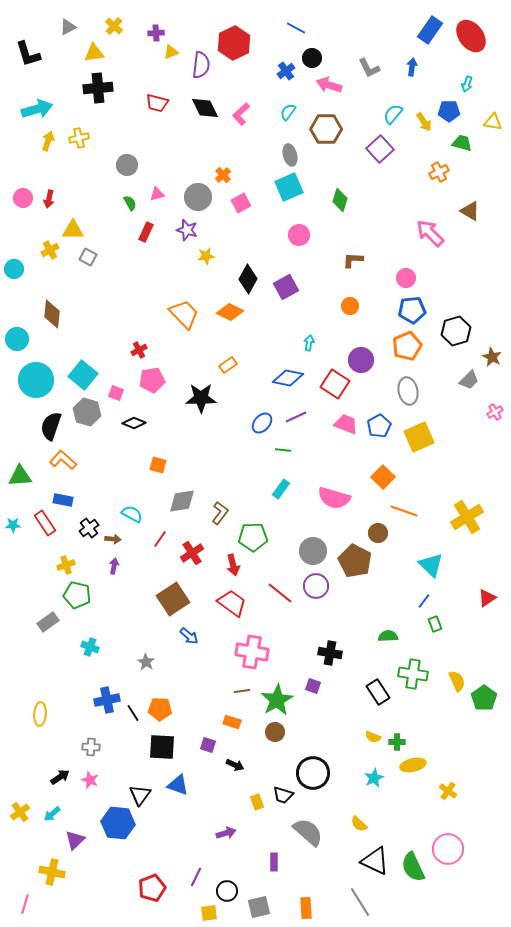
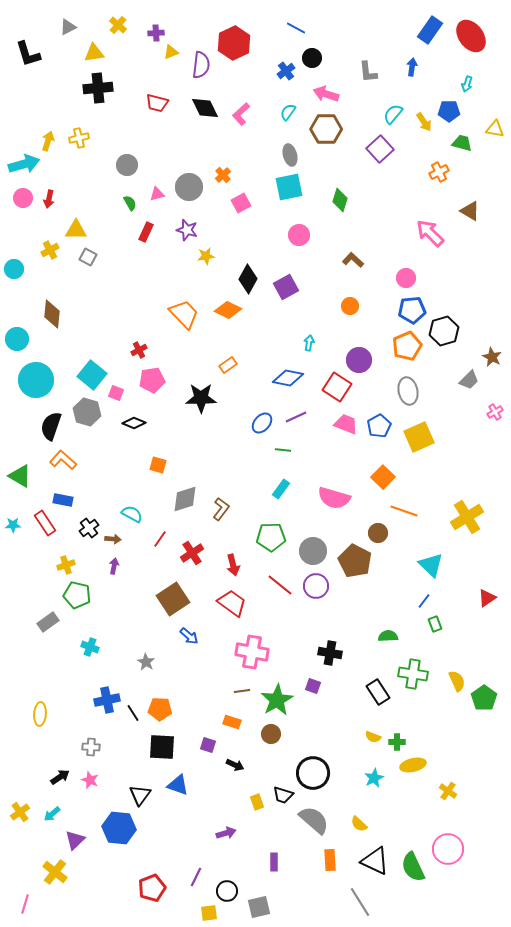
yellow cross at (114, 26): moved 4 px right, 1 px up
gray L-shape at (369, 68): moved 1 px left, 4 px down; rotated 20 degrees clockwise
pink arrow at (329, 85): moved 3 px left, 9 px down
cyan arrow at (37, 109): moved 13 px left, 55 px down
yellow triangle at (493, 122): moved 2 px right, 7 px down
cyan square at (289, 187): rotated 12 degrees clockwise
gray circle at (198, 197): moved 9 px left, 10 px up
yellow triangle at (73, 230): moved 3 px right
brown L-shape at (353, 260): rotated 40 degrees clockwise
orange diamond at (230, 312): moved 2 px left, 2 px up
black hexagon at (456, 331): moved 12 px left
purple circle at (361, 360): moved 2 px left
cyan square at (83, 375): moved 9 px right
red square at (335, 384): moved 2 px right, 3 px down
green triangle at (20, 476): rotated 35 degrees clockwise
gray diamond at (182, 501): moved 3 px right, 2 px up; rotated 8 degrees counterclockwise
brown L-shape at (220, 513): moved 1 px right, 4 px up
green pentagon at (253, 537): moved 18 px right
red line at (280, 593): moved 8 px up
brown circle at (275, 732): moved 4 px left, 2 px down
blue hexagon at (118, 823): moved 1 px right, 5 px down
gray semicircle at (308, 832): moved 6 px right, 12 px up
yellow cross at (52, 872): moved 3 px right; rotated 25 degrees clockwise
orange rectangle at (306, 908): moved 24 px right, 48 px up
